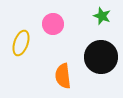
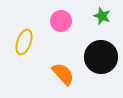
pink circle: moved 8 px right, 3 px up
yellow ellipse: moved 3 px right, 1 px up
orange semicircle: moved 2 px up; rotated 145 degrees clockwise
